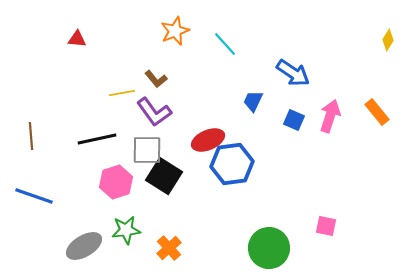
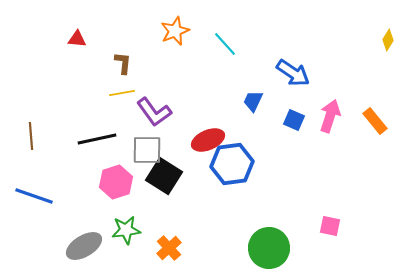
brown L-shape: moved 33 px left, 16 px up; rotated 135 degrees counterclockwise
orange rectangle: moved 2 px left, 9 px down
pink square: moved 4 px right
